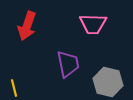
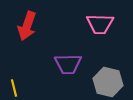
pink trapezoid: moved 7 px right
purple trapezoid: rotated 100 degrees clockwise
